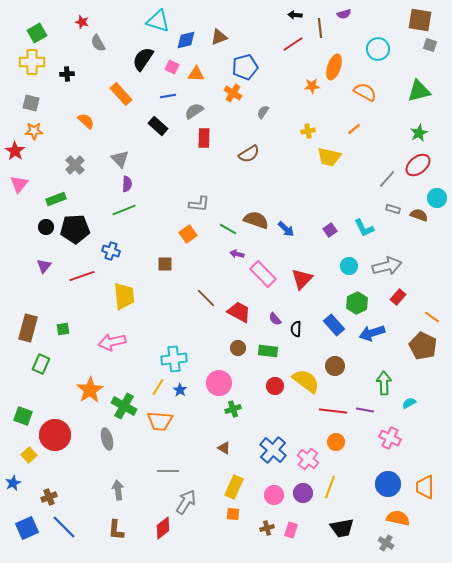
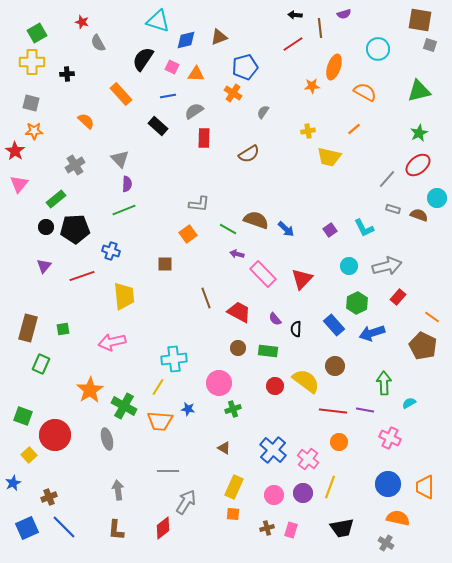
gray cross at (75, 165): rotated 12 degrees clockwise
green rectangle at (56, 199): rotated 18 degrees counterclockwise
brown line at (206, 298): rotated 25 degrees clockwise
blue star at (180, 390): moved 8 px right, 19 px down; rotated 24 degrees counterclockwise
orange circle at (336, 442): moved 3 px right
